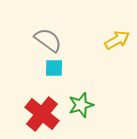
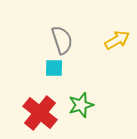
gray semicircle: moved 14 px right; rotated 36 degrees clockwise
red cross: moved 2 px left, 1 px up
